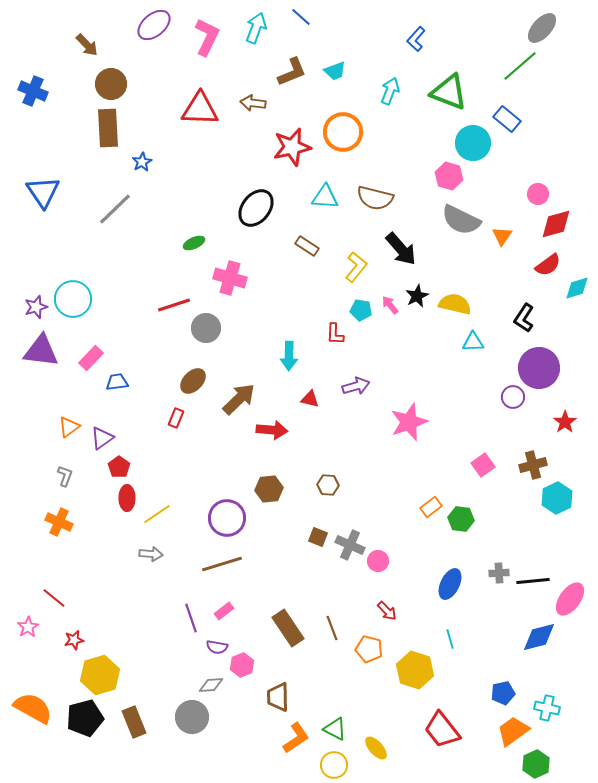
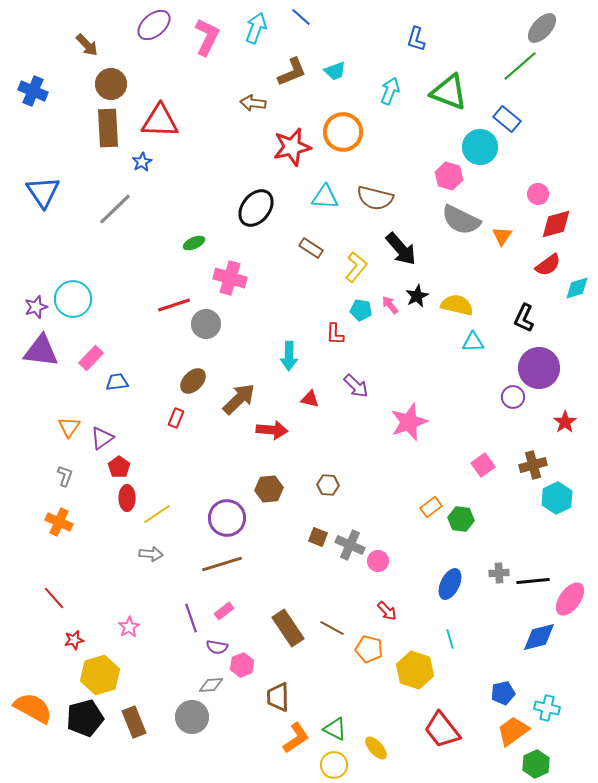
blue L-shape at (416, 39): rotated 25 degrees counterclockwise
red triangle at (200, 109): moved 40 px left, 12 px down
cyan circle at (473, 143): moved 7 px right, 4 px down
brown rectangle at (307, 246): moved 4 px right, 2 px down
yellow semicircle at (455, 304): moved 2 px right, 1 px down
black L-shape at (524, 318): rotated 8 degrees counterclockwise
gray circle at (206, 328): moved 4 px up
purple arrow at (356, 386): rotated 60 degrees clockwise
orange triangle at (69, 427): rotated 20 degrees counterclockwise
red line at (54, 598): rotated 10 degrees clockwise
pink star at (28, 627): moved 101 px right
brown line at (332, 628): rotated 40 degrees counterclockwise
